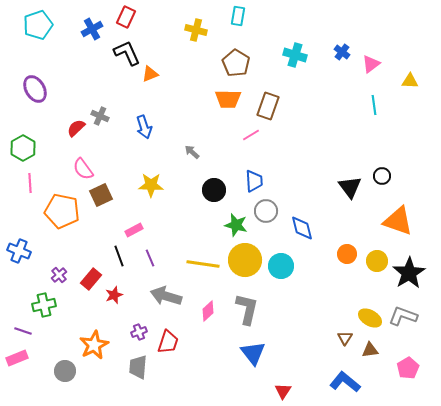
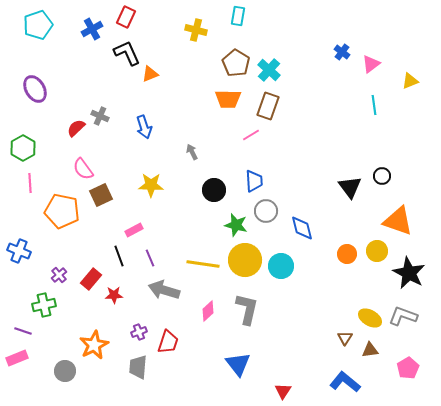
cyan cross at (295, 55): moved 26 px left, 15 px down; rotated 25 degrees clockwise
yellow triangle at (410, 81): rotated 24 degrees counterclockwise
gray arrow at (192, 152): rotated 21 degrees clockwise
yellow circle at (377, 261): moved 10 px up
black star at (409, 273): rotated 12 degrees counterclockwise
red star at (114, 295): rotated 18 degrees clockwise
gray arrow at (166, 296): moved 2 px left, 6 px up
blue triangle at (253, 353): moved 15 px left, 11 px down
